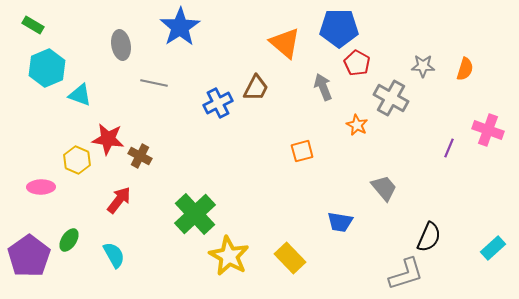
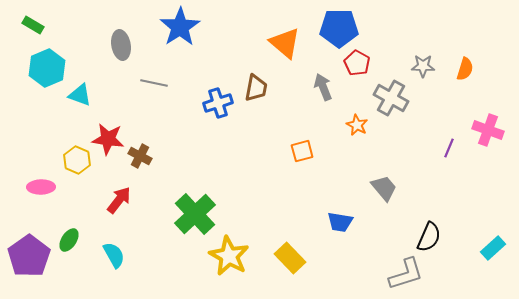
brown trapezoid: rotated 16 degrees counterclockwise
blue cross: rotated 8 degrees clockwise
